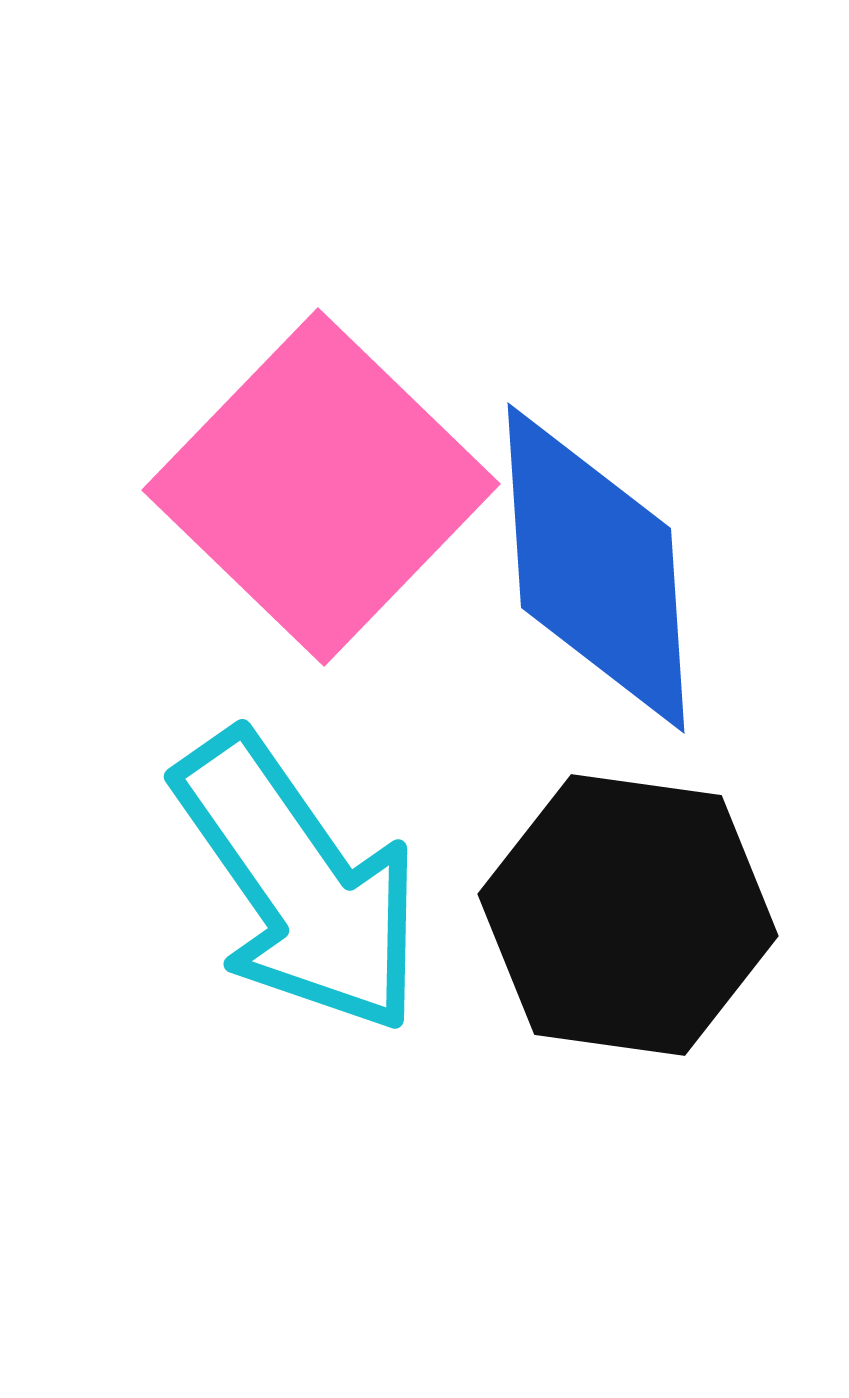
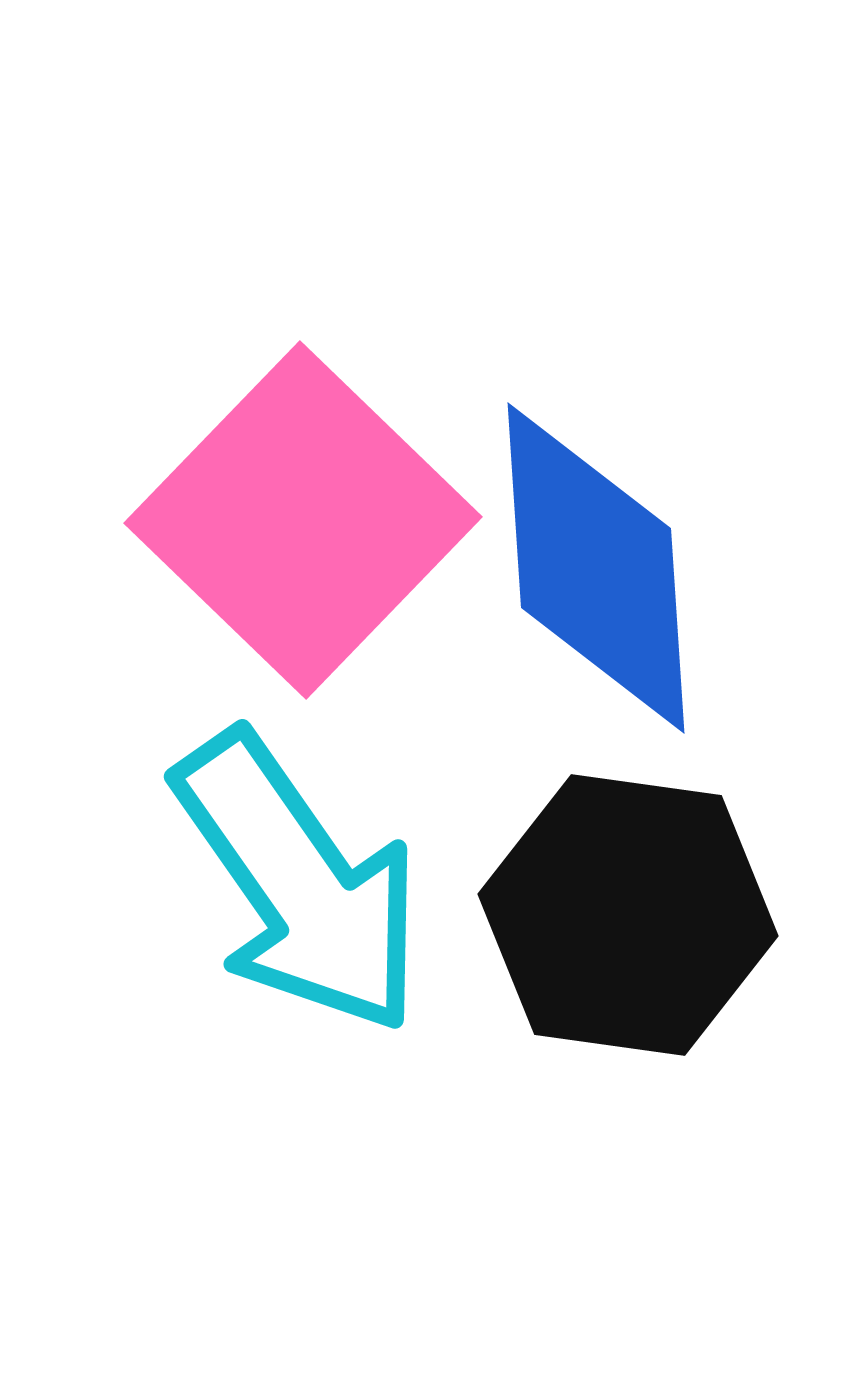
pink square: moved 18 px left, 33 px down
